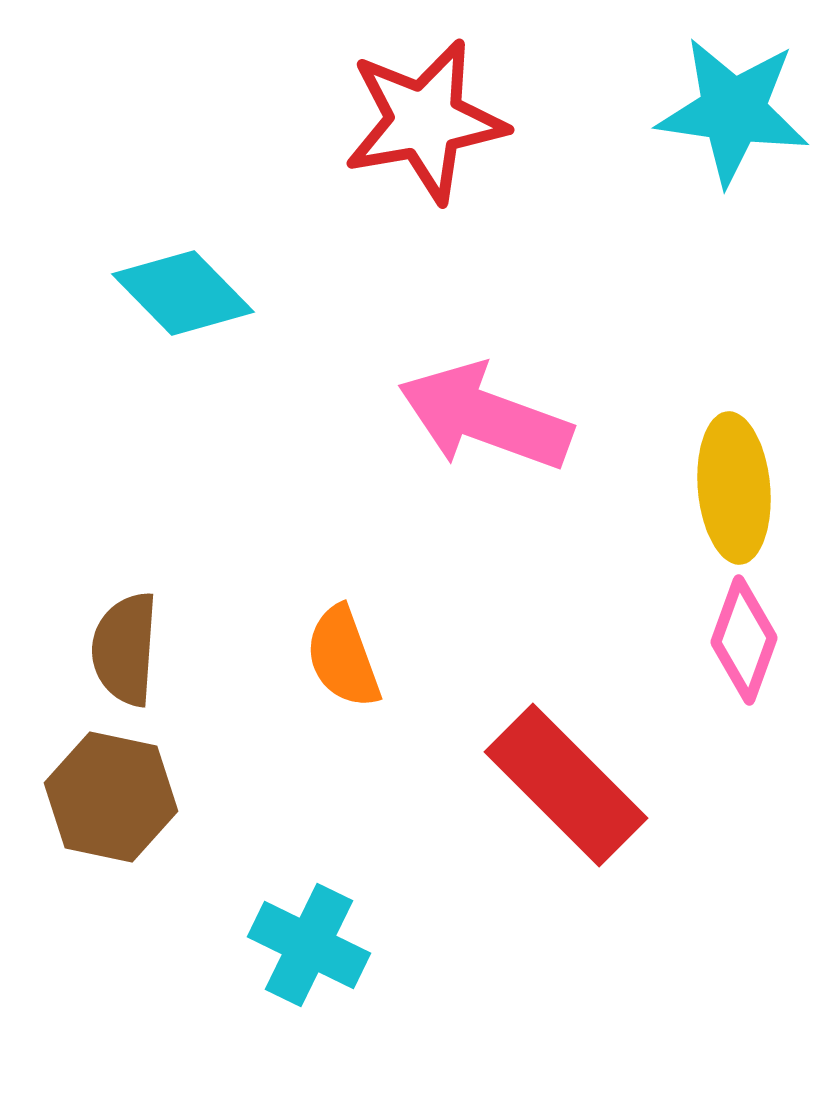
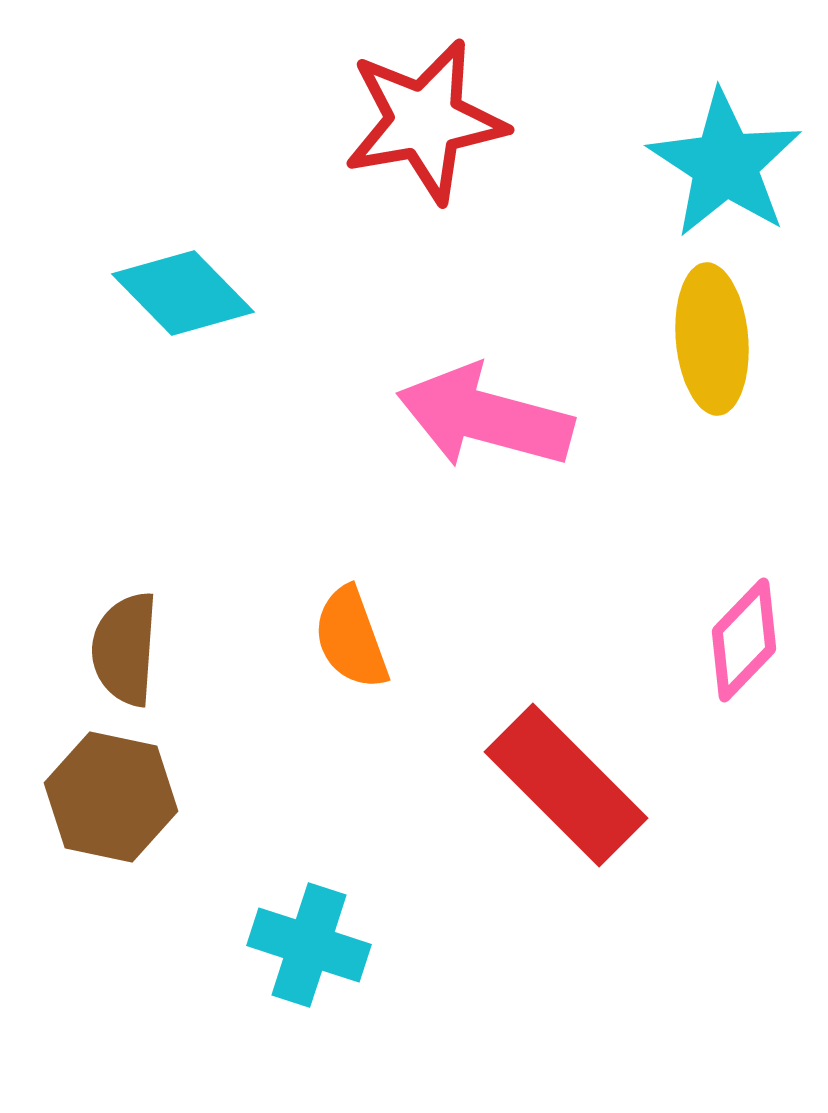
cyan star: moved 8 px left, 53 px down; rotated 25 degrees clockwise
pink arrow: rotated 5 degrees counterclockwise
yellow ellipse: moved 22 px left, 149 px up
pink diamond: rotated 24 degrees clockwise
orange semicircle: moved 8 px right, 19 px up
cyan cross: rotated 8 degrees counterclockwise
